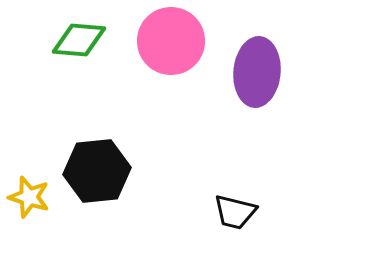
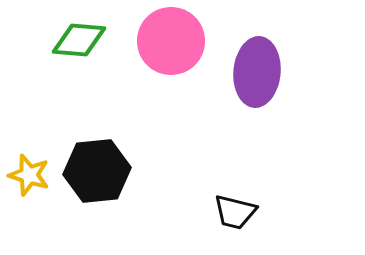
yellow star: moved 22 px up
